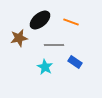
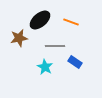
gray line: moved 1 px right, 1 px down
